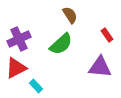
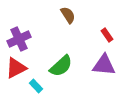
brown semicircle: moved 2 px left
green semicircle: moved 22 px down
purple triangle: moved 4 px right, 2 px up
